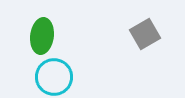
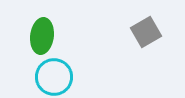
gray square: moved 1 px right, 2 px up
